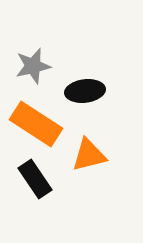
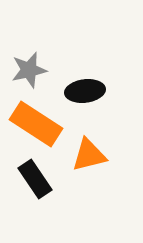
gray star: moved 4 px left, 4 px down
